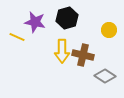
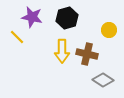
purple star: moved 3 px left, 5 px up
yellow line: rotated 21 degrees clockwise
brown cross: moved 4 px right, 1 px up
gray diamond: moved 2 px left, 4 px down
